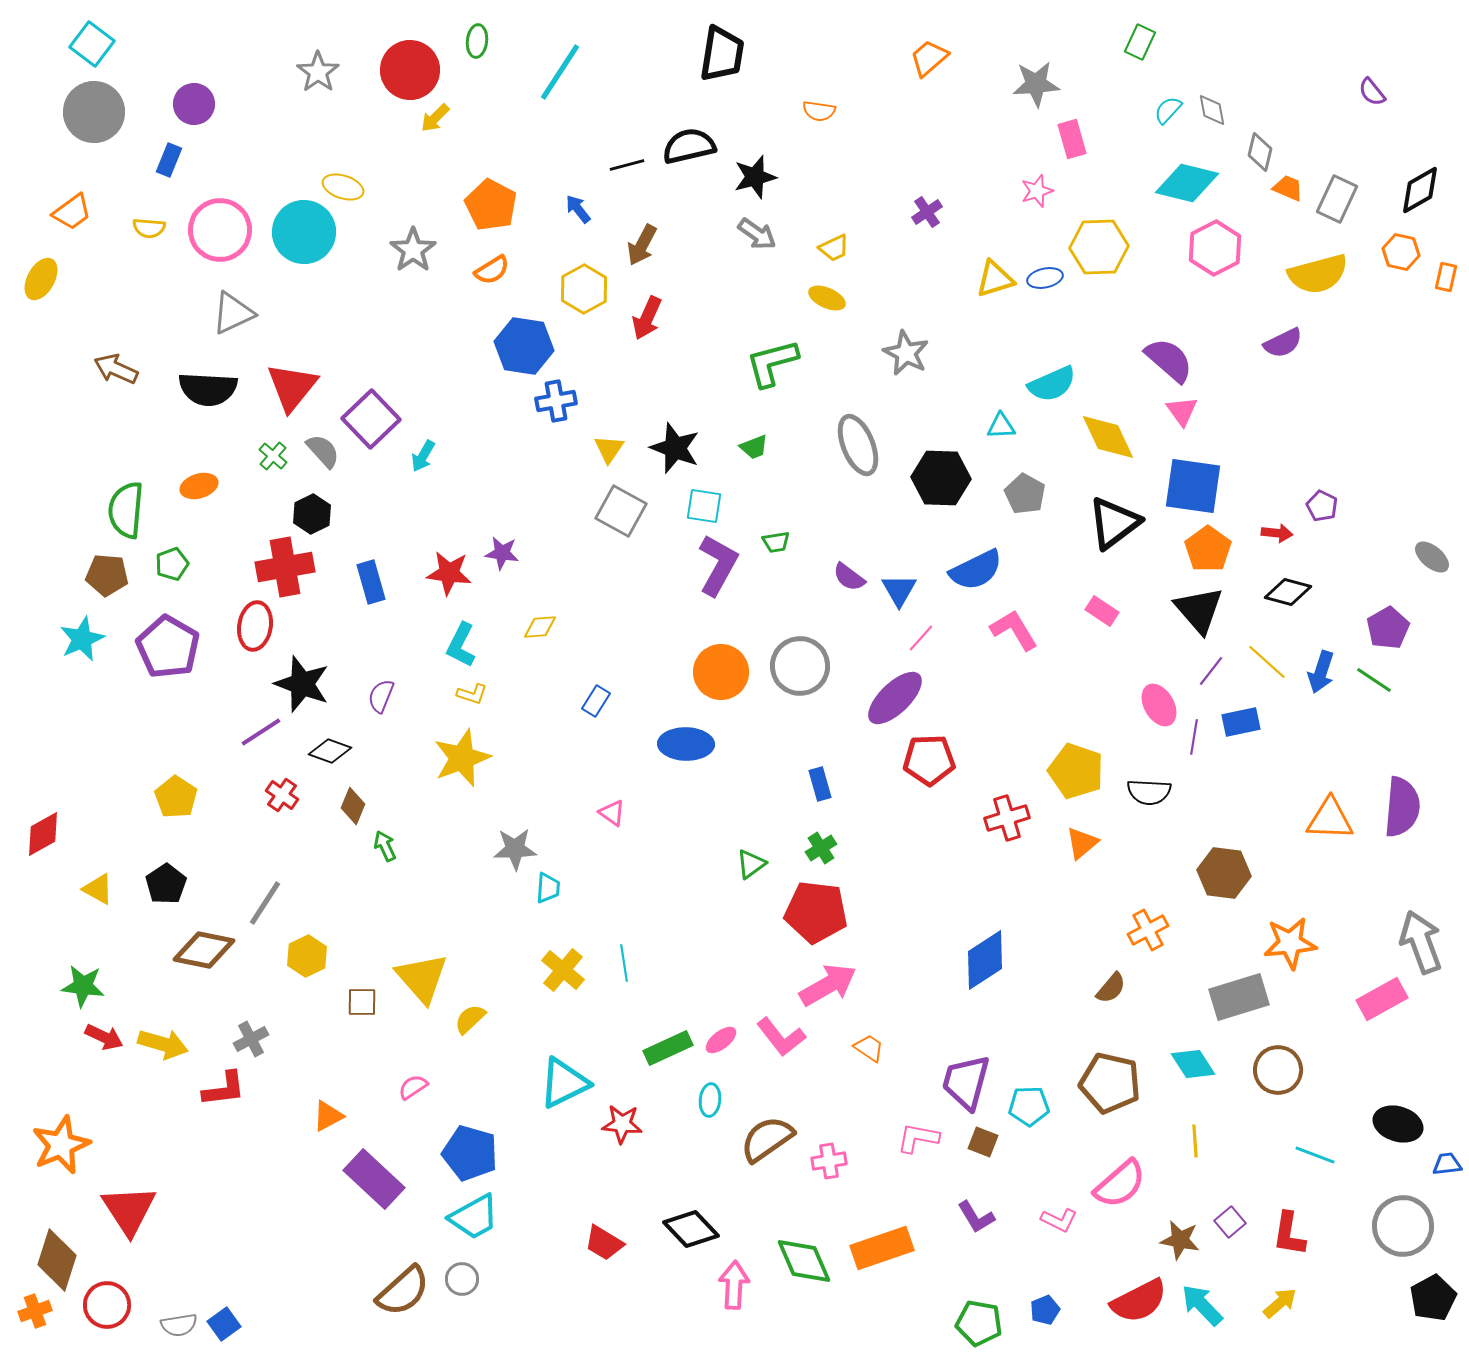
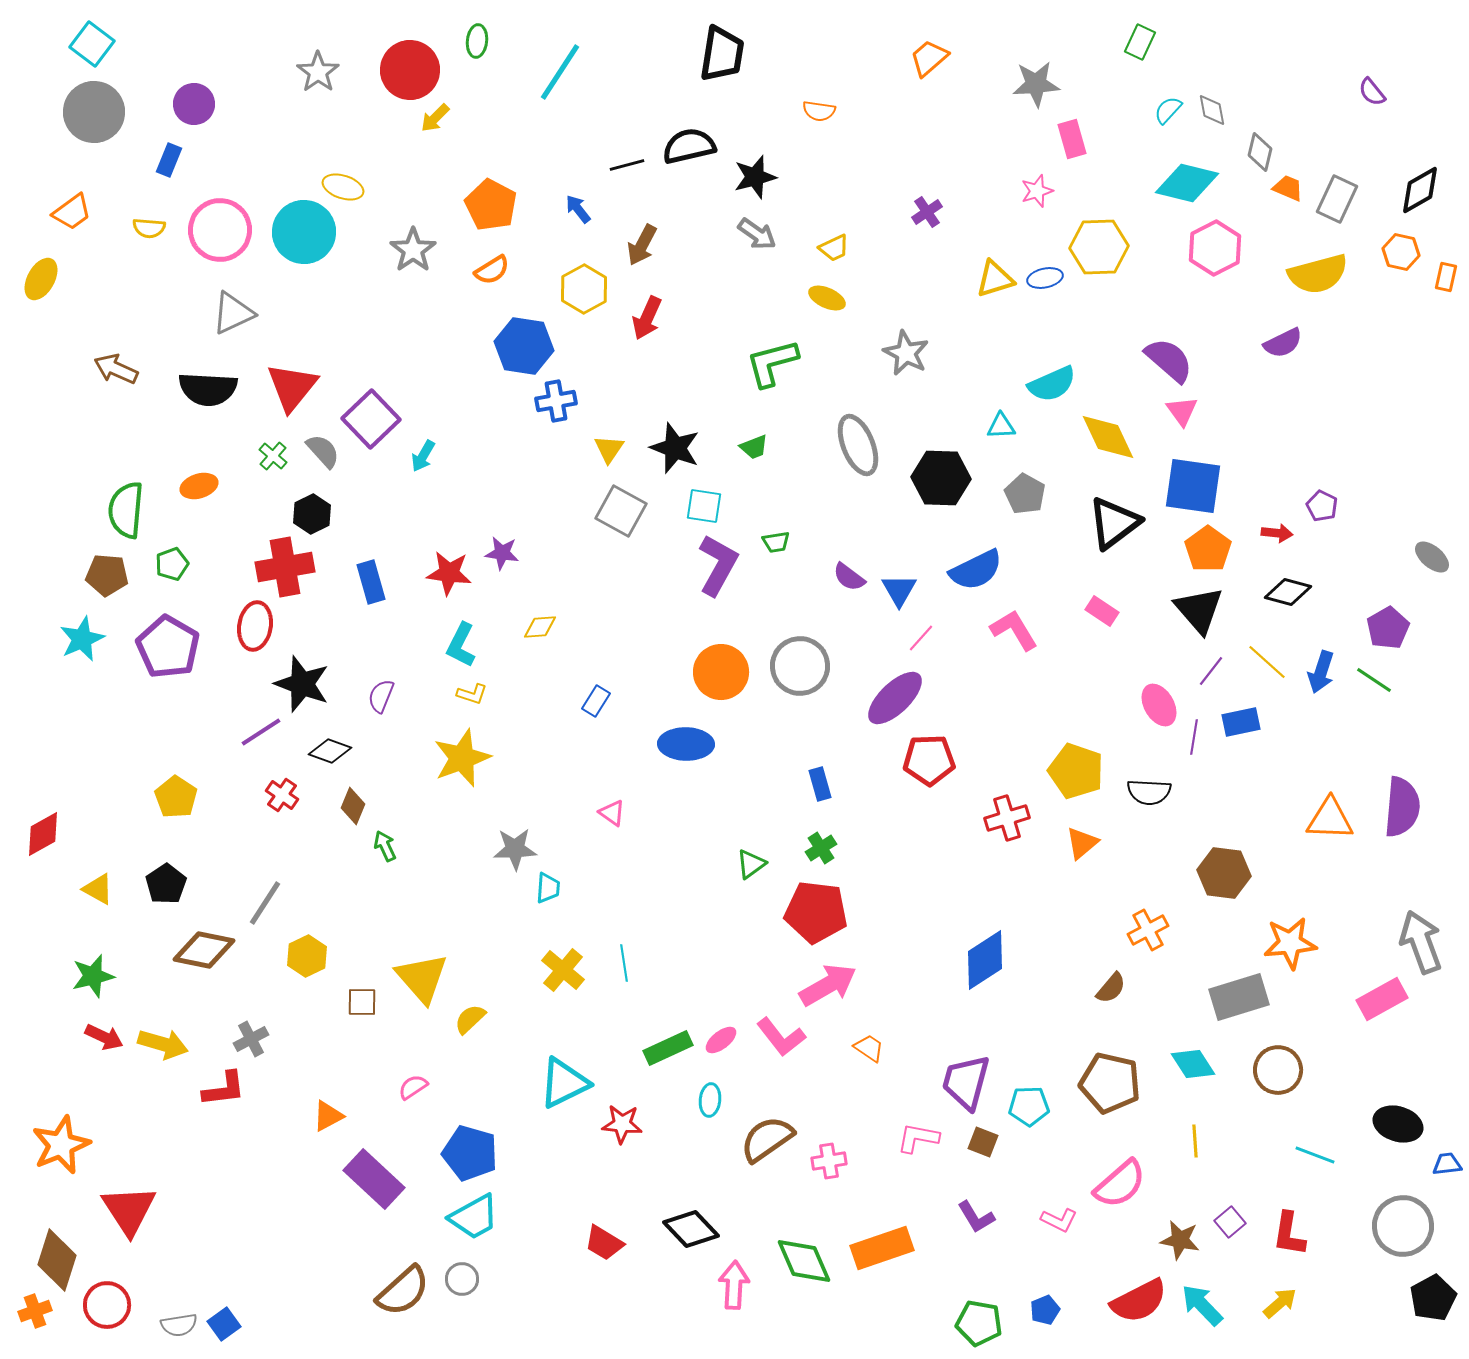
green star at (83, 986): moved 10 px right, 10 px up; rotated 21 degrees counterclockwise
